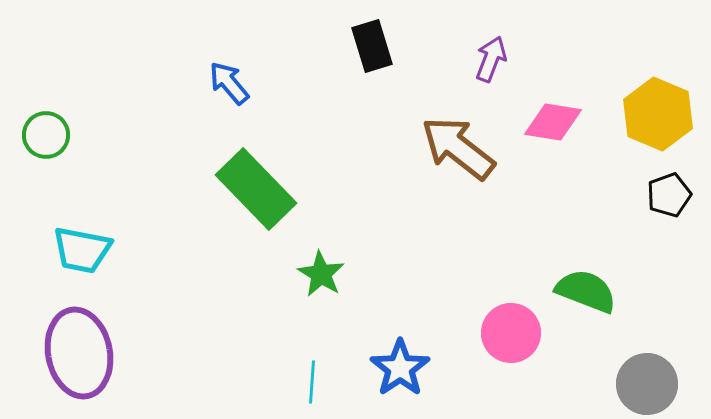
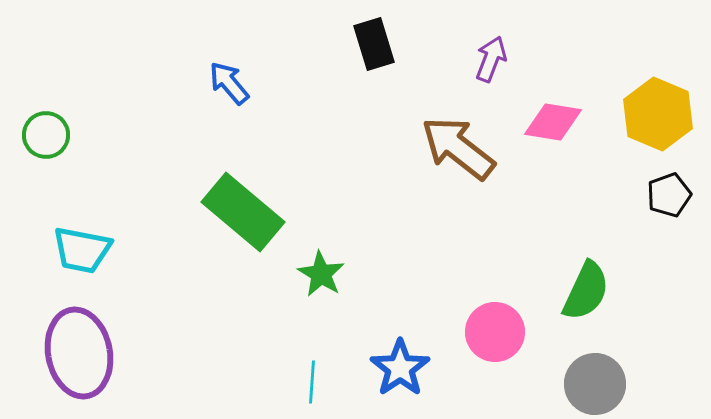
black rectangle: moved 2 px right, 2 px up
green rectangle: moved 13 px left, 23 px down; rotated 6 degrees counterclockwise
green semicircle: rotated 94 degrees clockwise
pink circle: moved 16 px left, 1 px up
gray circle: moved 52 px left
